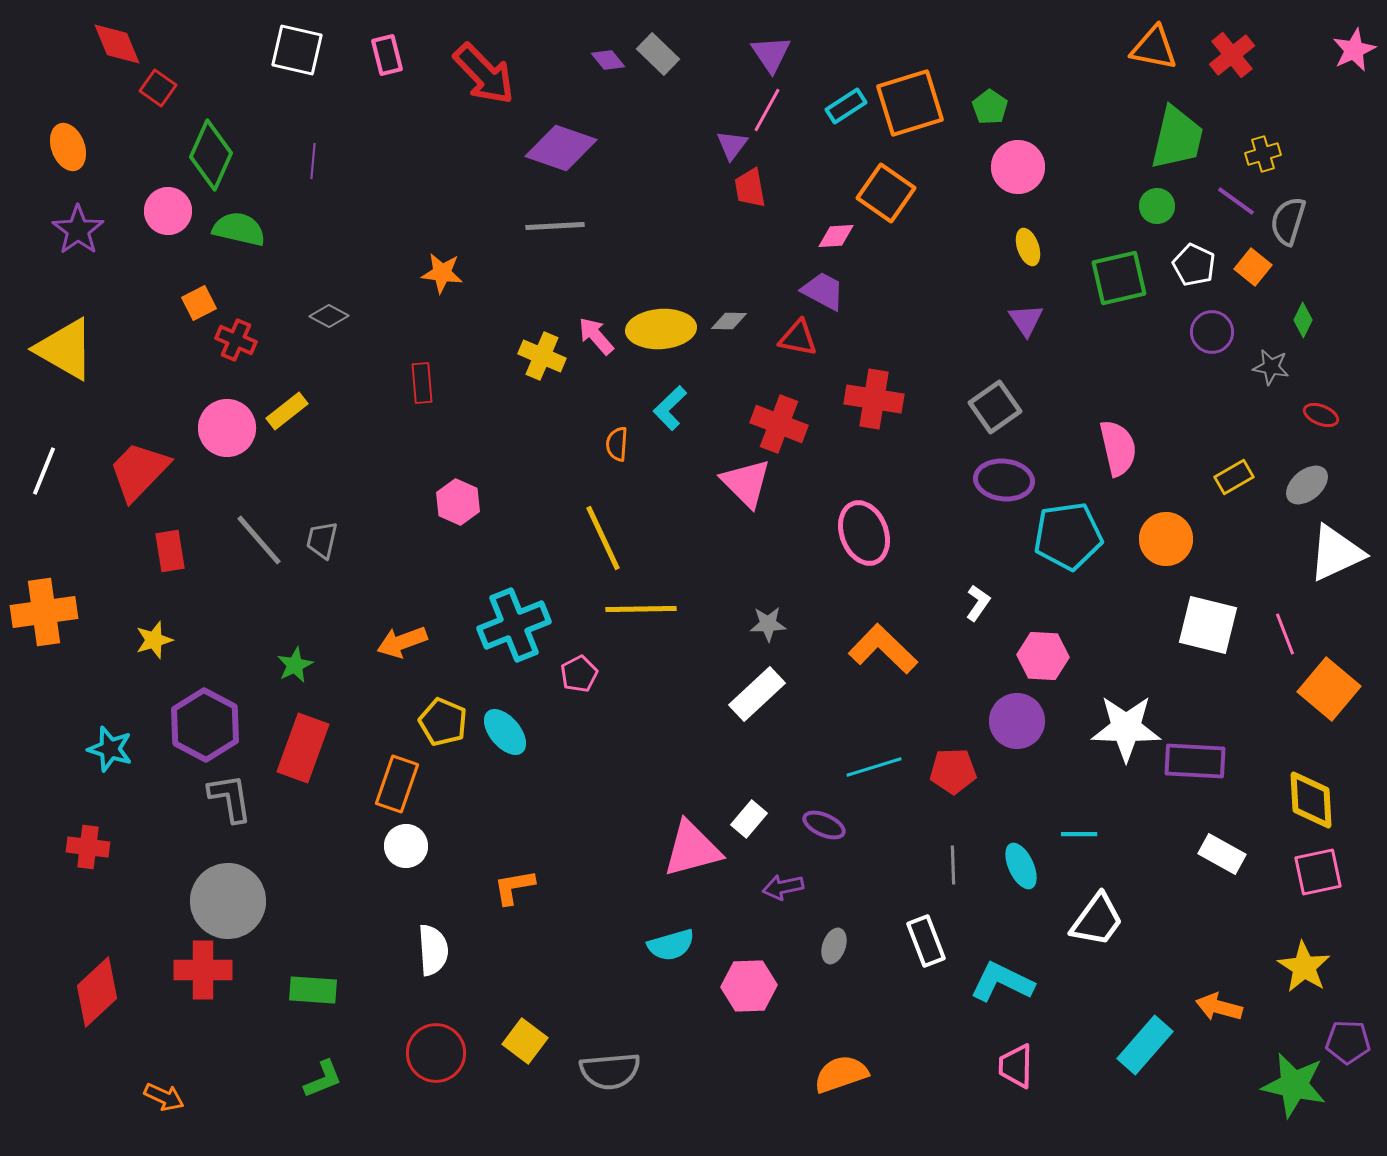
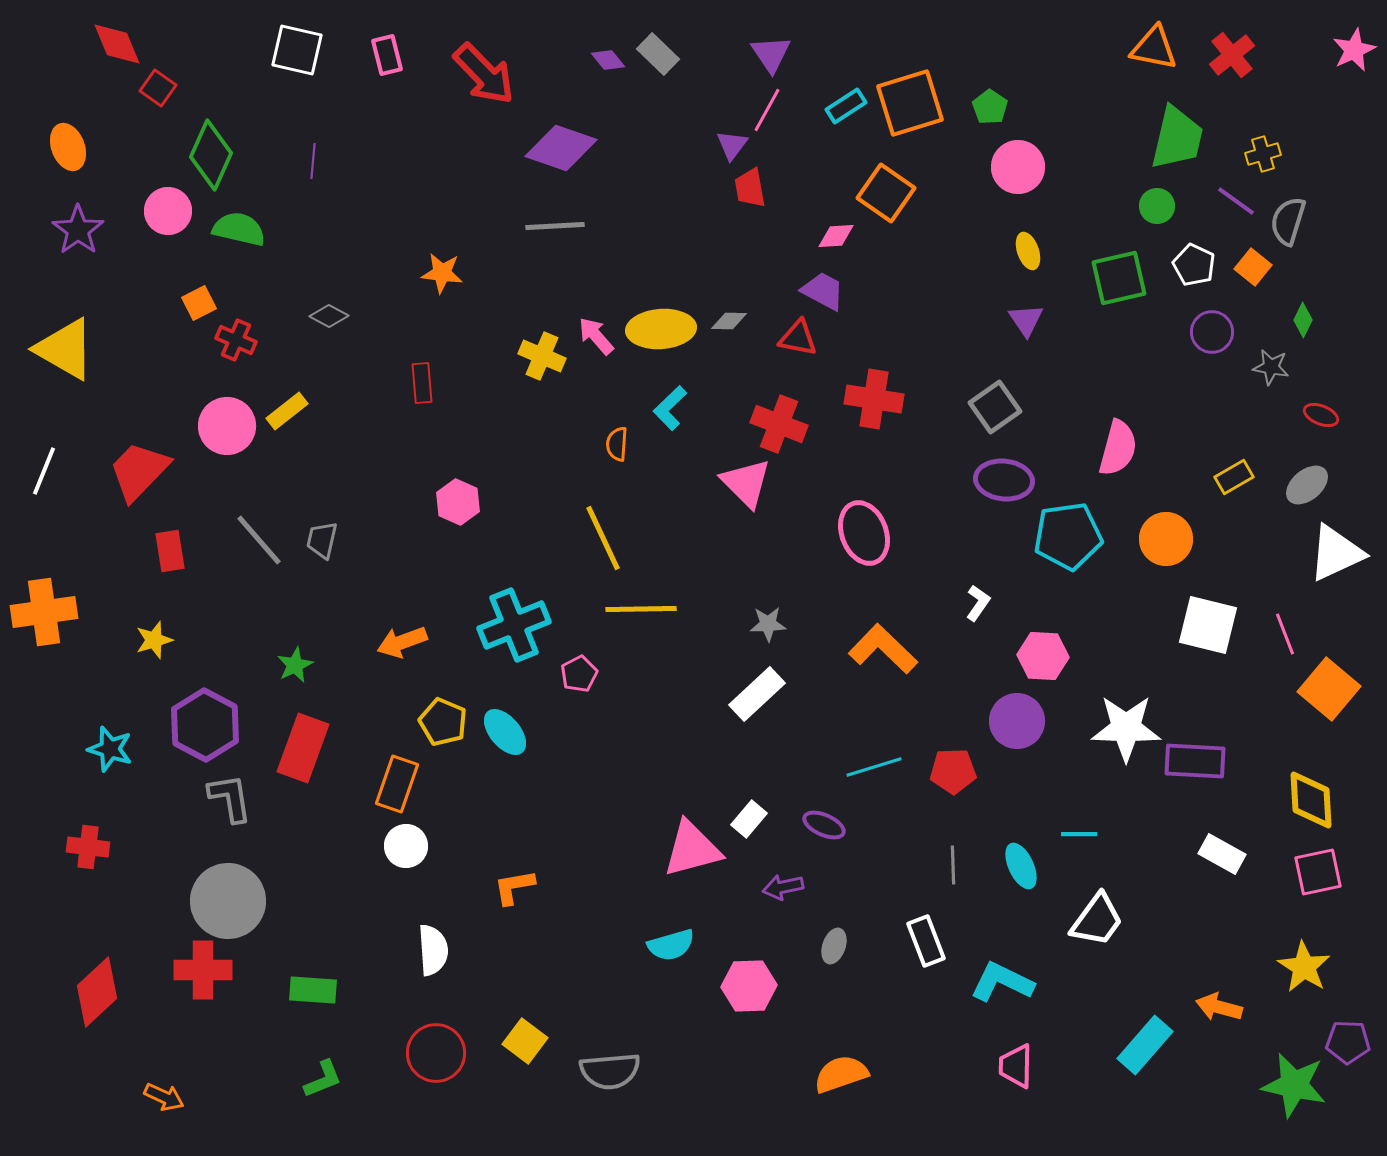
yellow ellipse at (1028, 247): moved 4 px down
pink circle at (227, 428): moved 2 px up
pink semicircle at (1118, 448): rotated 28 degrees clockwise
